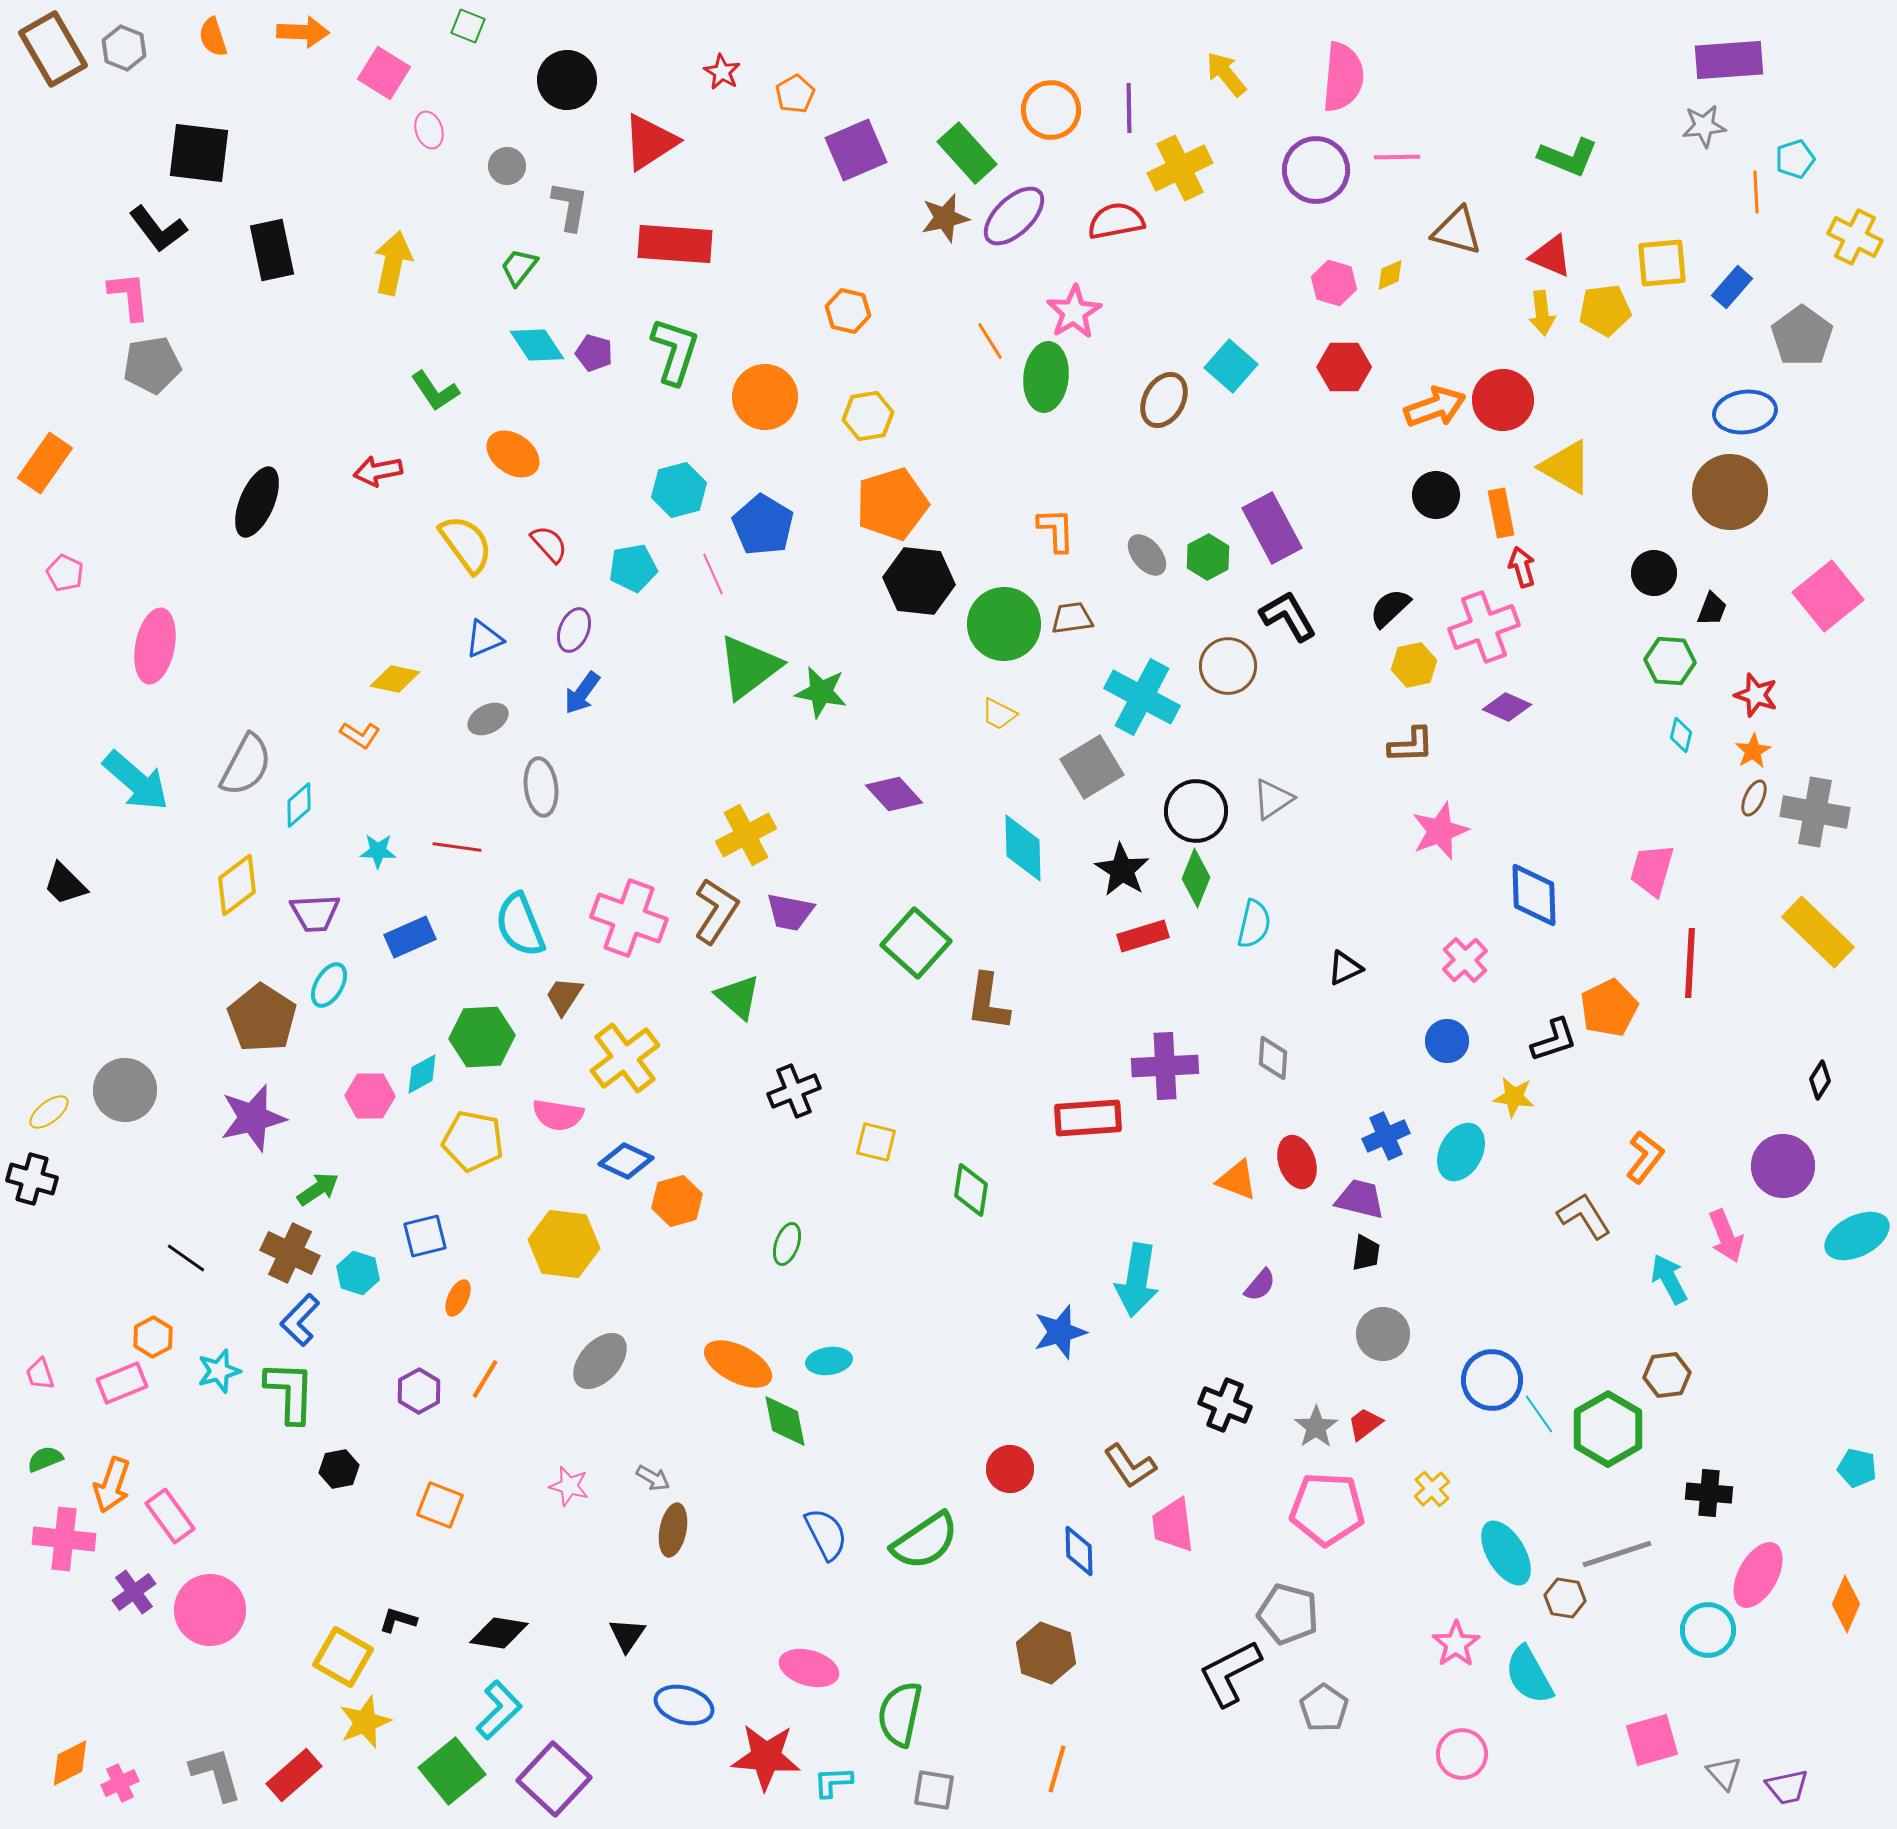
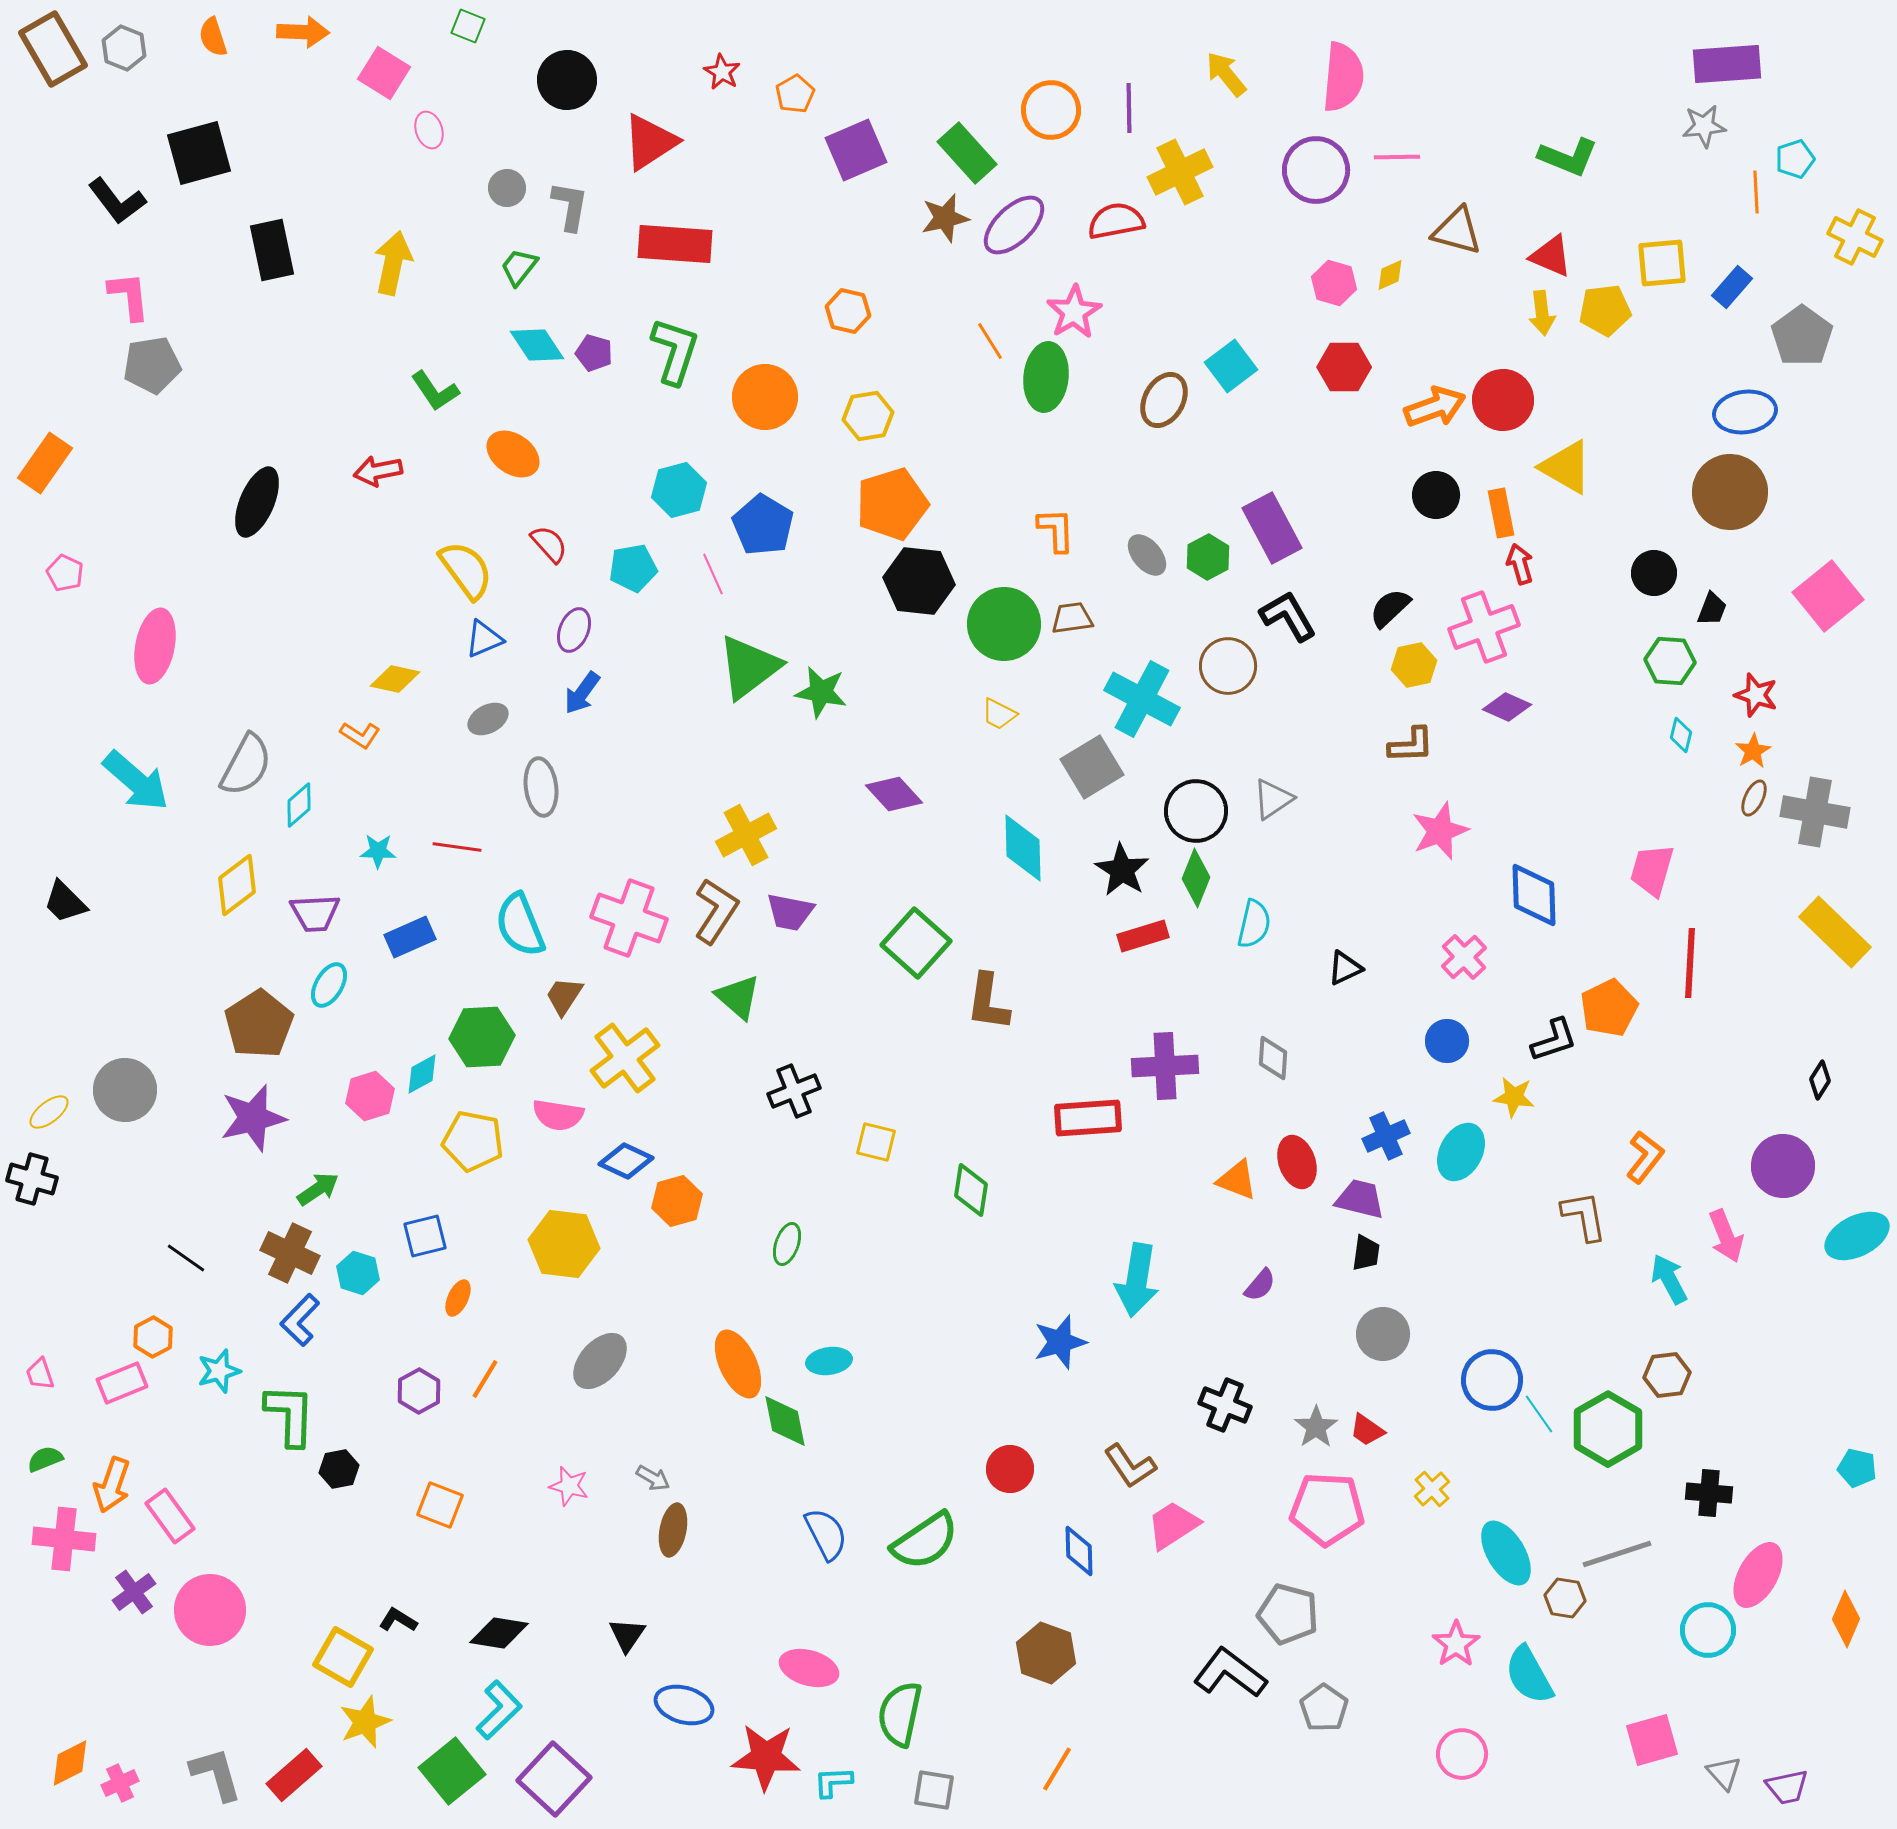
purple rectangle at (1729, 60): moved 2 px left, 4 px down
black square at (199, 153): rotated 22 degrees counterclockwise
gray circle at (507, 166): moved 22 px down
yellow cross at (1180, 168): moved 4 px down
purple ellipse at (1014, 216): moved 9 px down
black L-shape at (158, 229): moved 41 px left, 28 px up
cyan square at (1231, 366): rotated 12 degrees clockwise
yellow semicircle at (466, 544): moved 26 px down
red arrow at (1522, 567): moved 2 px left, 3 px up
cyan cross at (1142, 697): moved 2 px down
black trapezoid at (65, 884): moved 18 px down
yellow rectangle at (1818, 932): moved 17 px right
pink cross at (1465, 960): moved 1 px left, 3 px up
brown pentagon at (262, 1018): moved 3 px left, 6 px down; rotated 6 degrees clockwise
pink hexagon at (370, 1096): rotated 18 degrees counterclockwise
brown L-shape at (1584, 1216): rotated 22 degrees clockwise
blue star at (1060, 1332): moved 10 px down
orange ellipse at (738, 1364): rotated 38 degrees clockwise
green L-shape at (290, 1392): moved 23 px down
red trapezoid at (1365, 1424): moved 2 px right, 6 px down; rotated 108 degrees counterclockwise
pink trapezoid at (1173, 1525): rotated 64 degrees clockwise
orange diamond at (1846, 1604): moved 15 px down
black L-shape at (398, 1620): rotated 15 degrees clockwise
black L-shape at (1230, 1673): rotated 64 degrees clockwise
orange line at (1057, 1769): rotated 15 degrees clockwise
